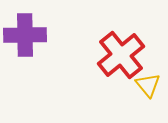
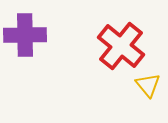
red cross: moved 9 px up; rotated 12 degrees counterclockwise
